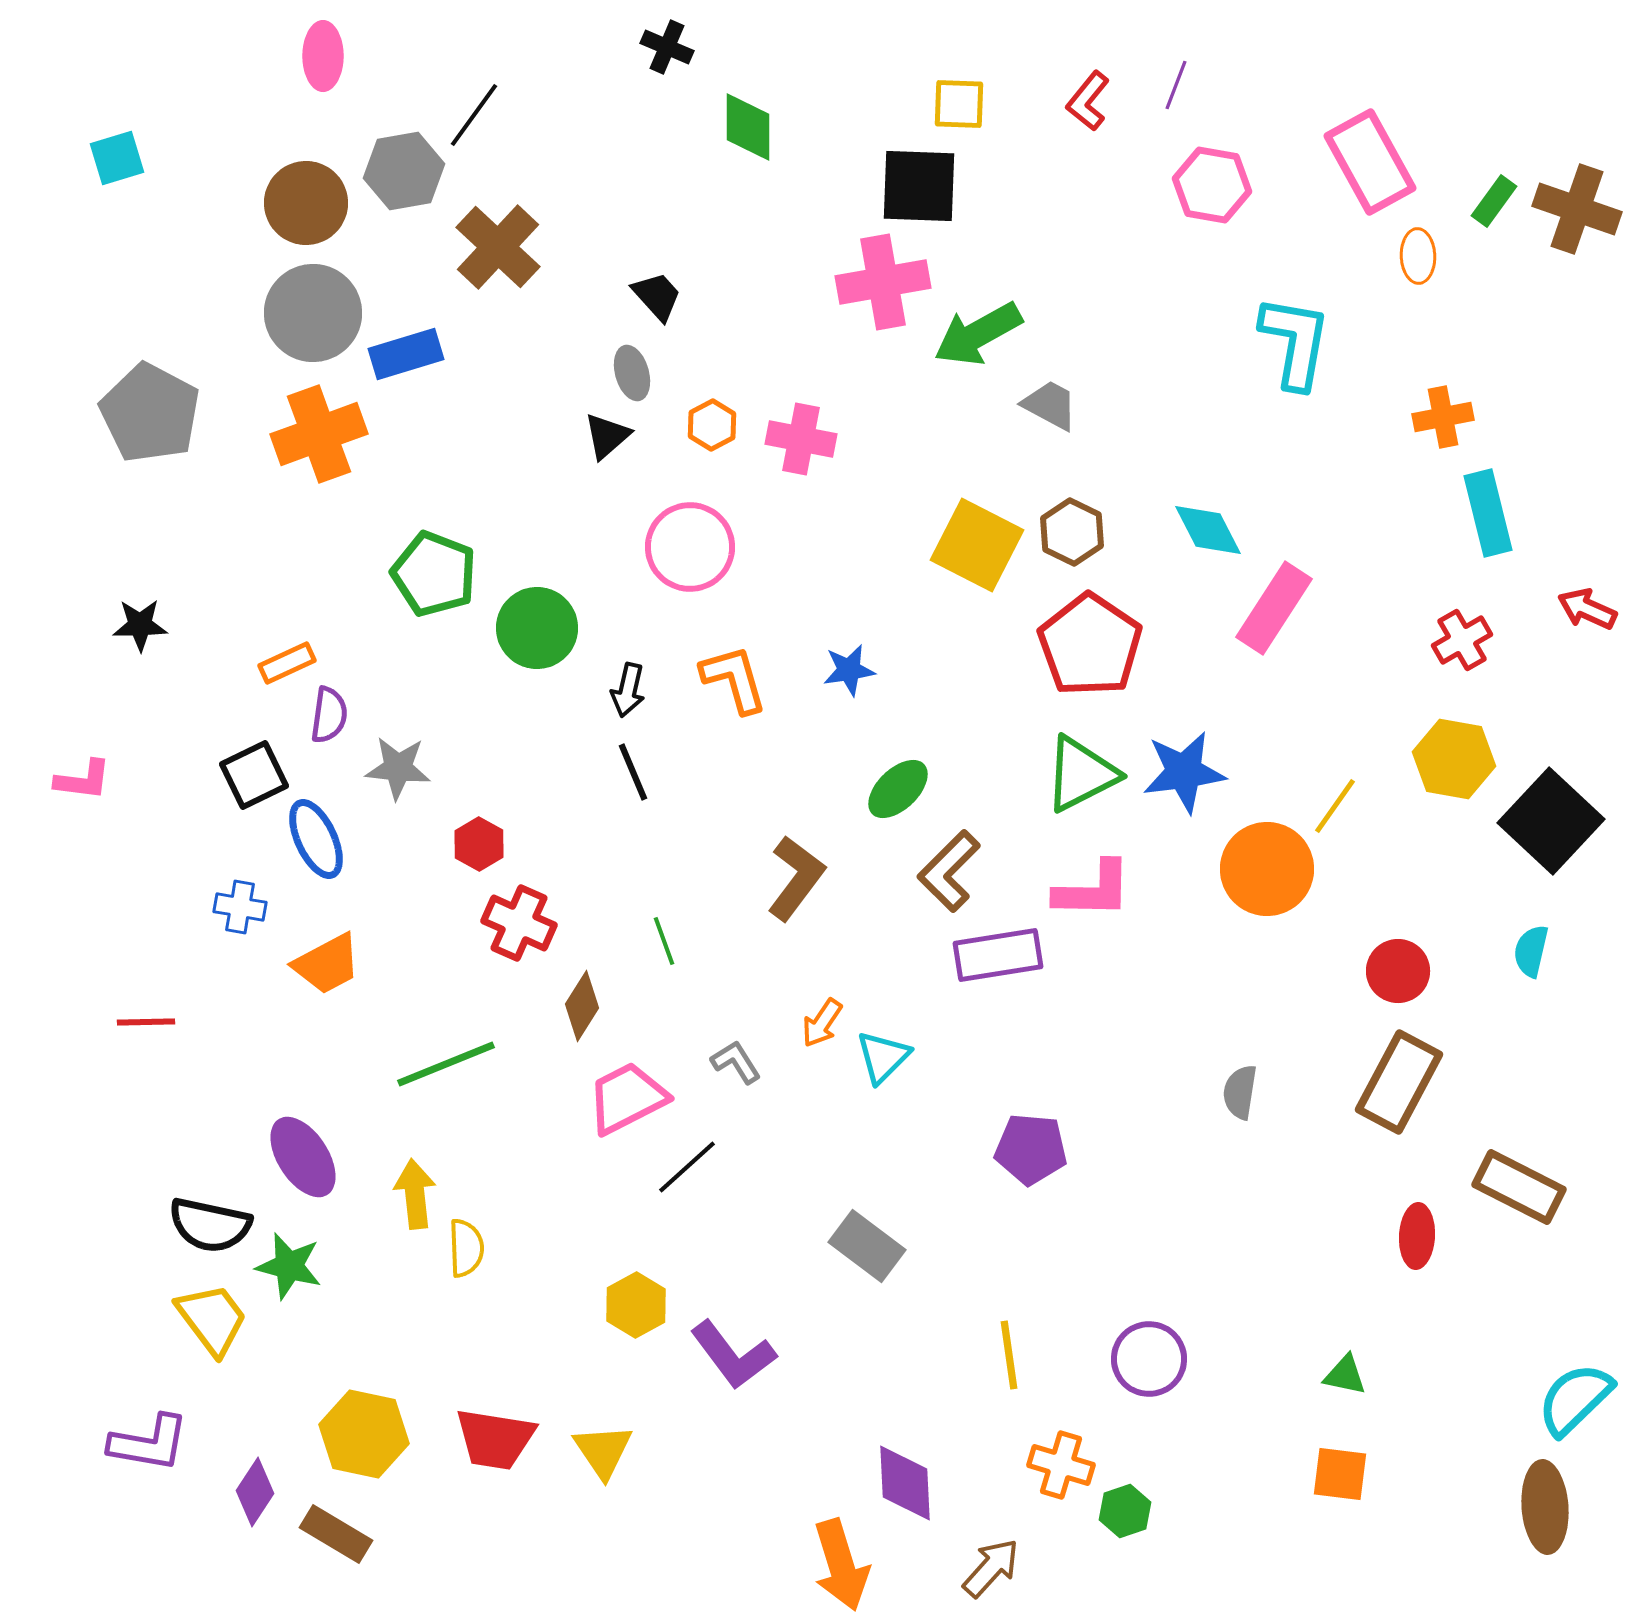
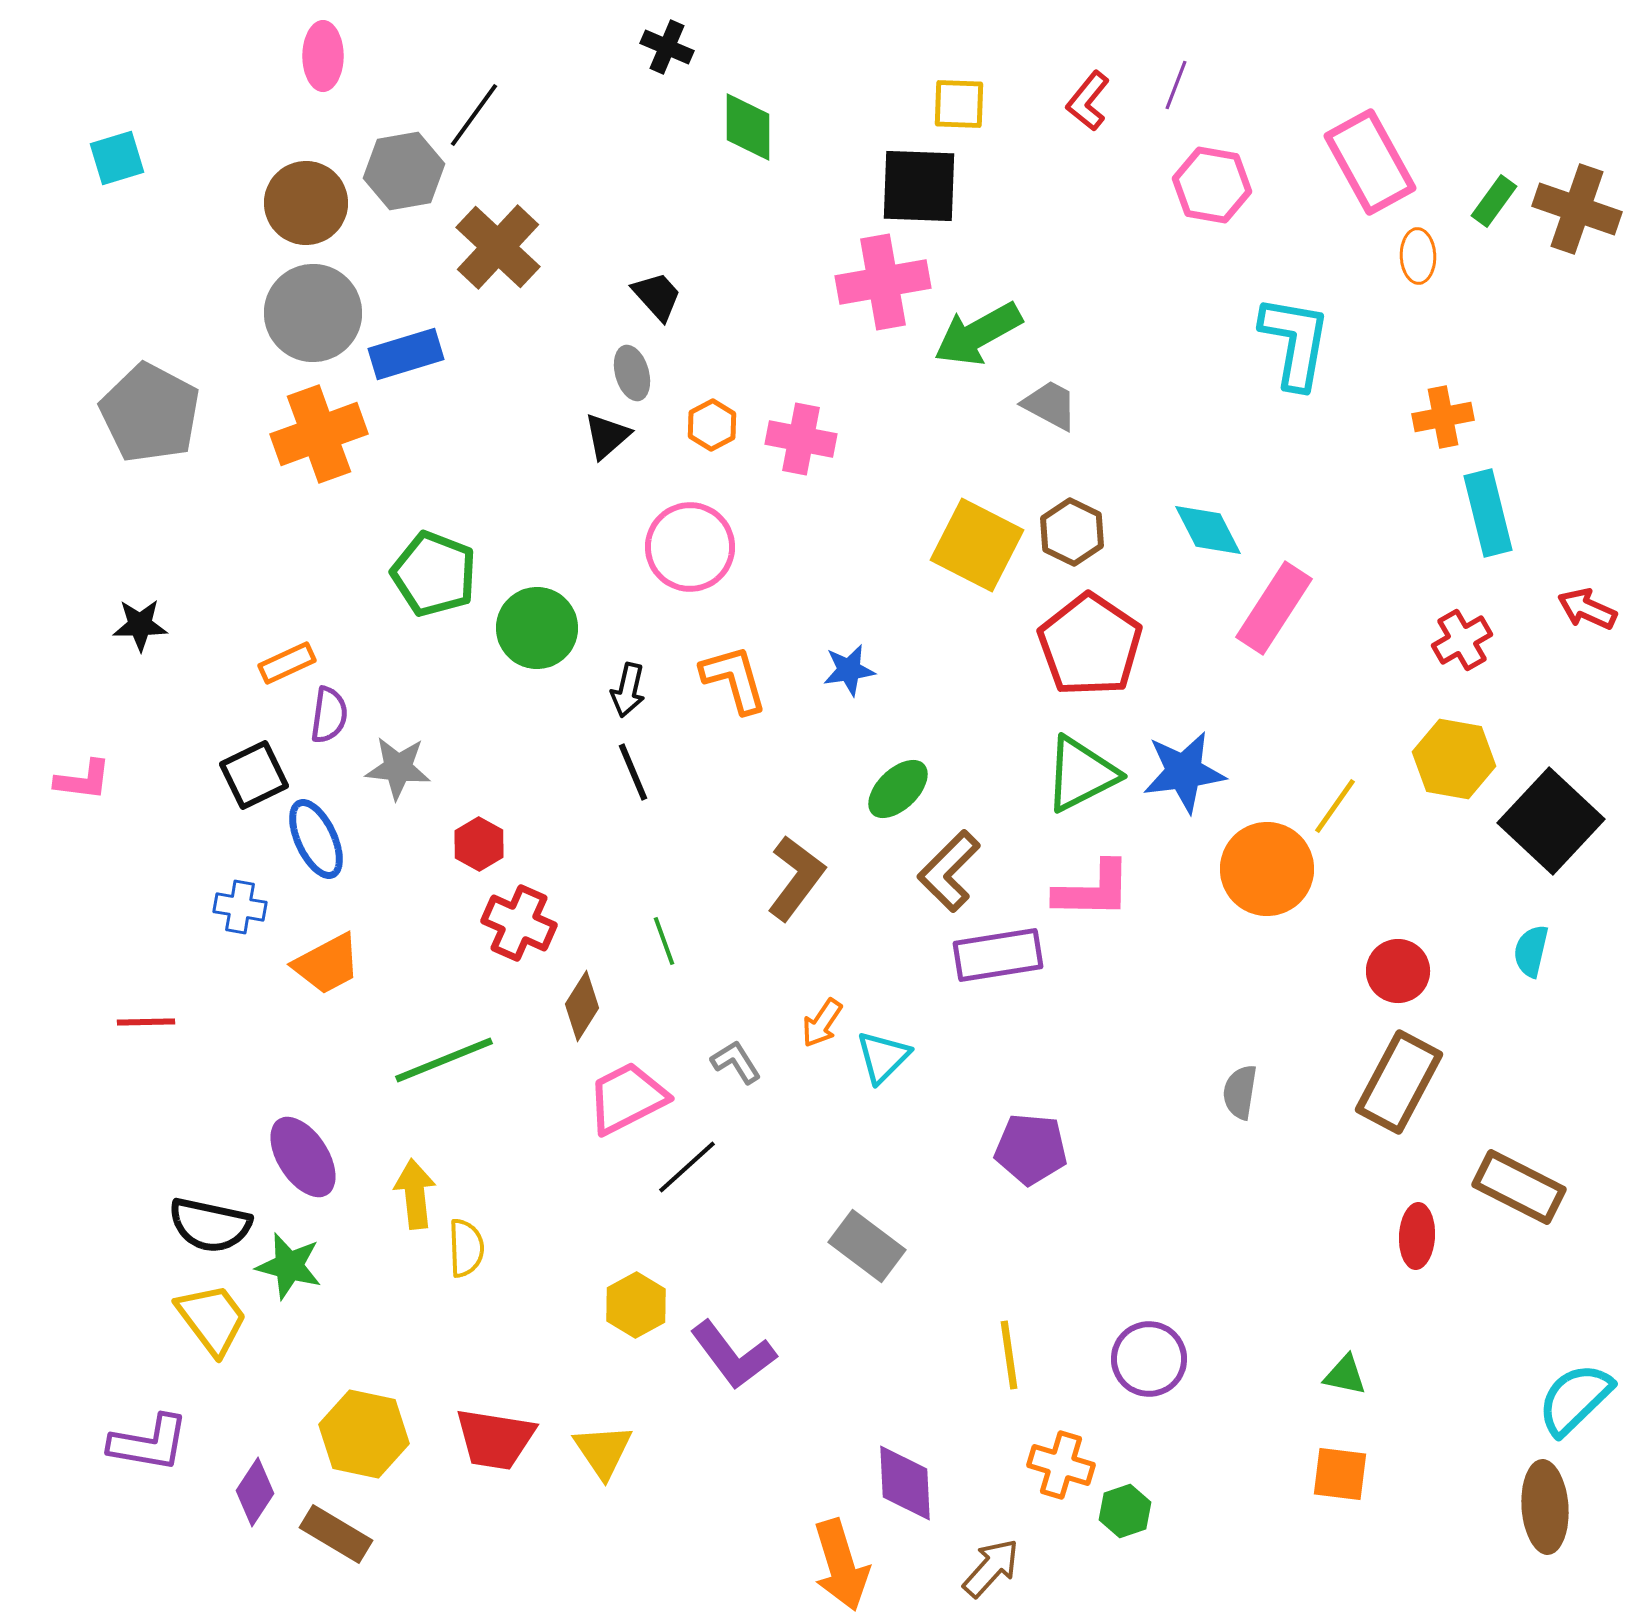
green line at (446, 1064): moved 2 px left, 4 px up
